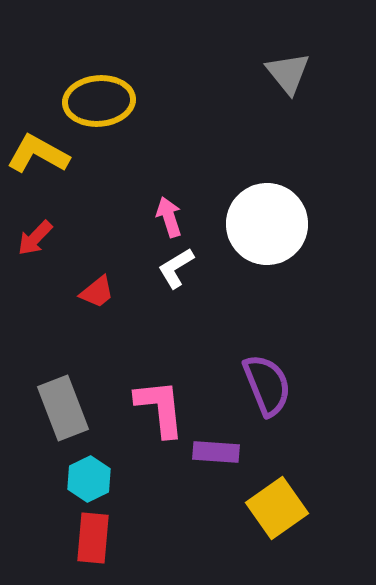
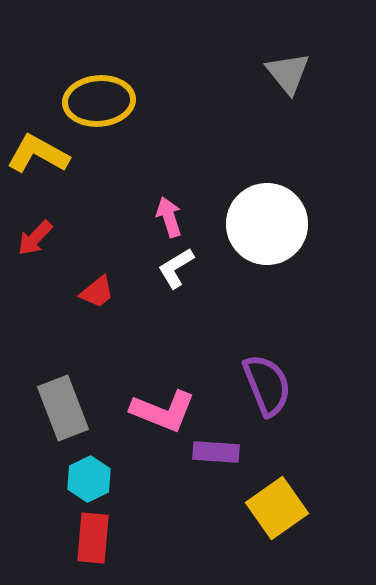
pink L-shape: moved 3 px right, 3 px down; rotated 118 degrees clockwise
